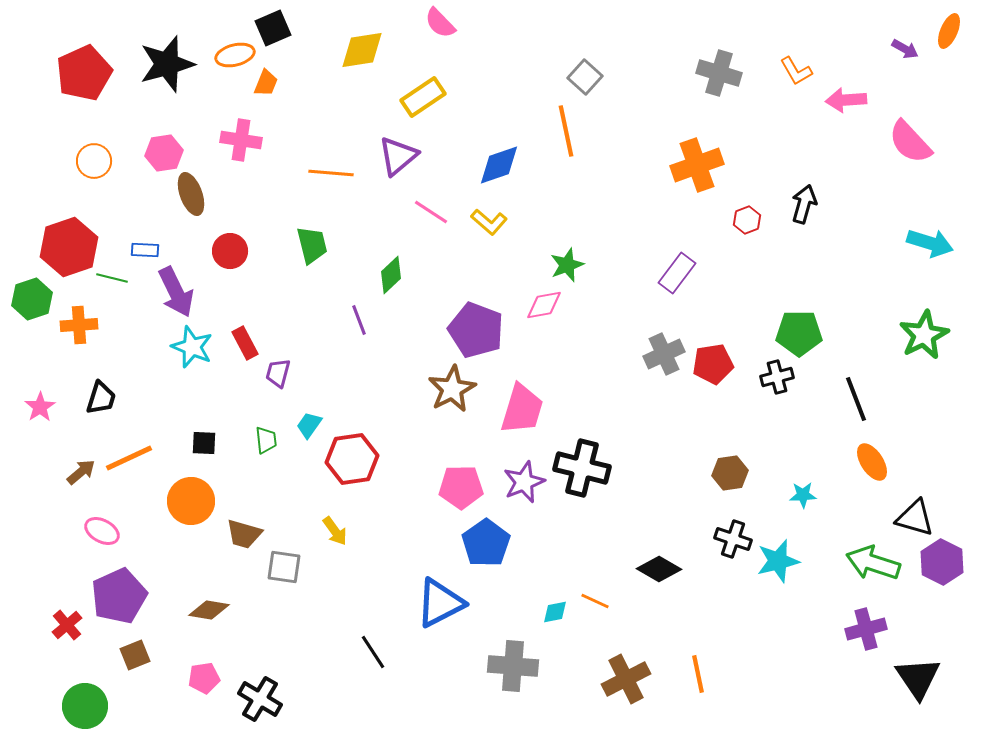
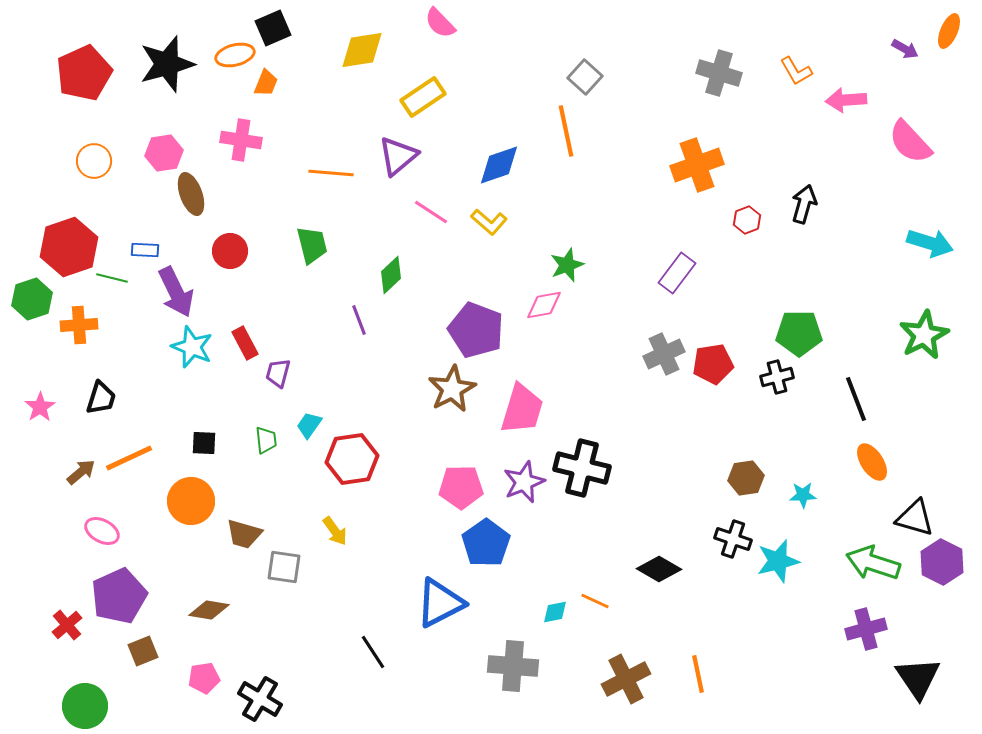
brown hexagon at (730, 473): moved 16 px right, 5 px down
brown square at (135, 655): moved 8 px right, 4 px up
